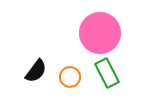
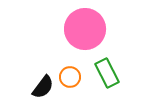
pink circle: moved 15 px left, 4 px up
black semicircle: moved 7 px right, 16 px down
